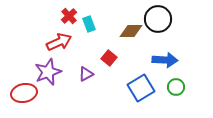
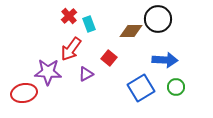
red arrow: moved 12 px right, 7 px down; rotated 150 degrees clockwise
purple star: rotated 24 degrees clockwise
